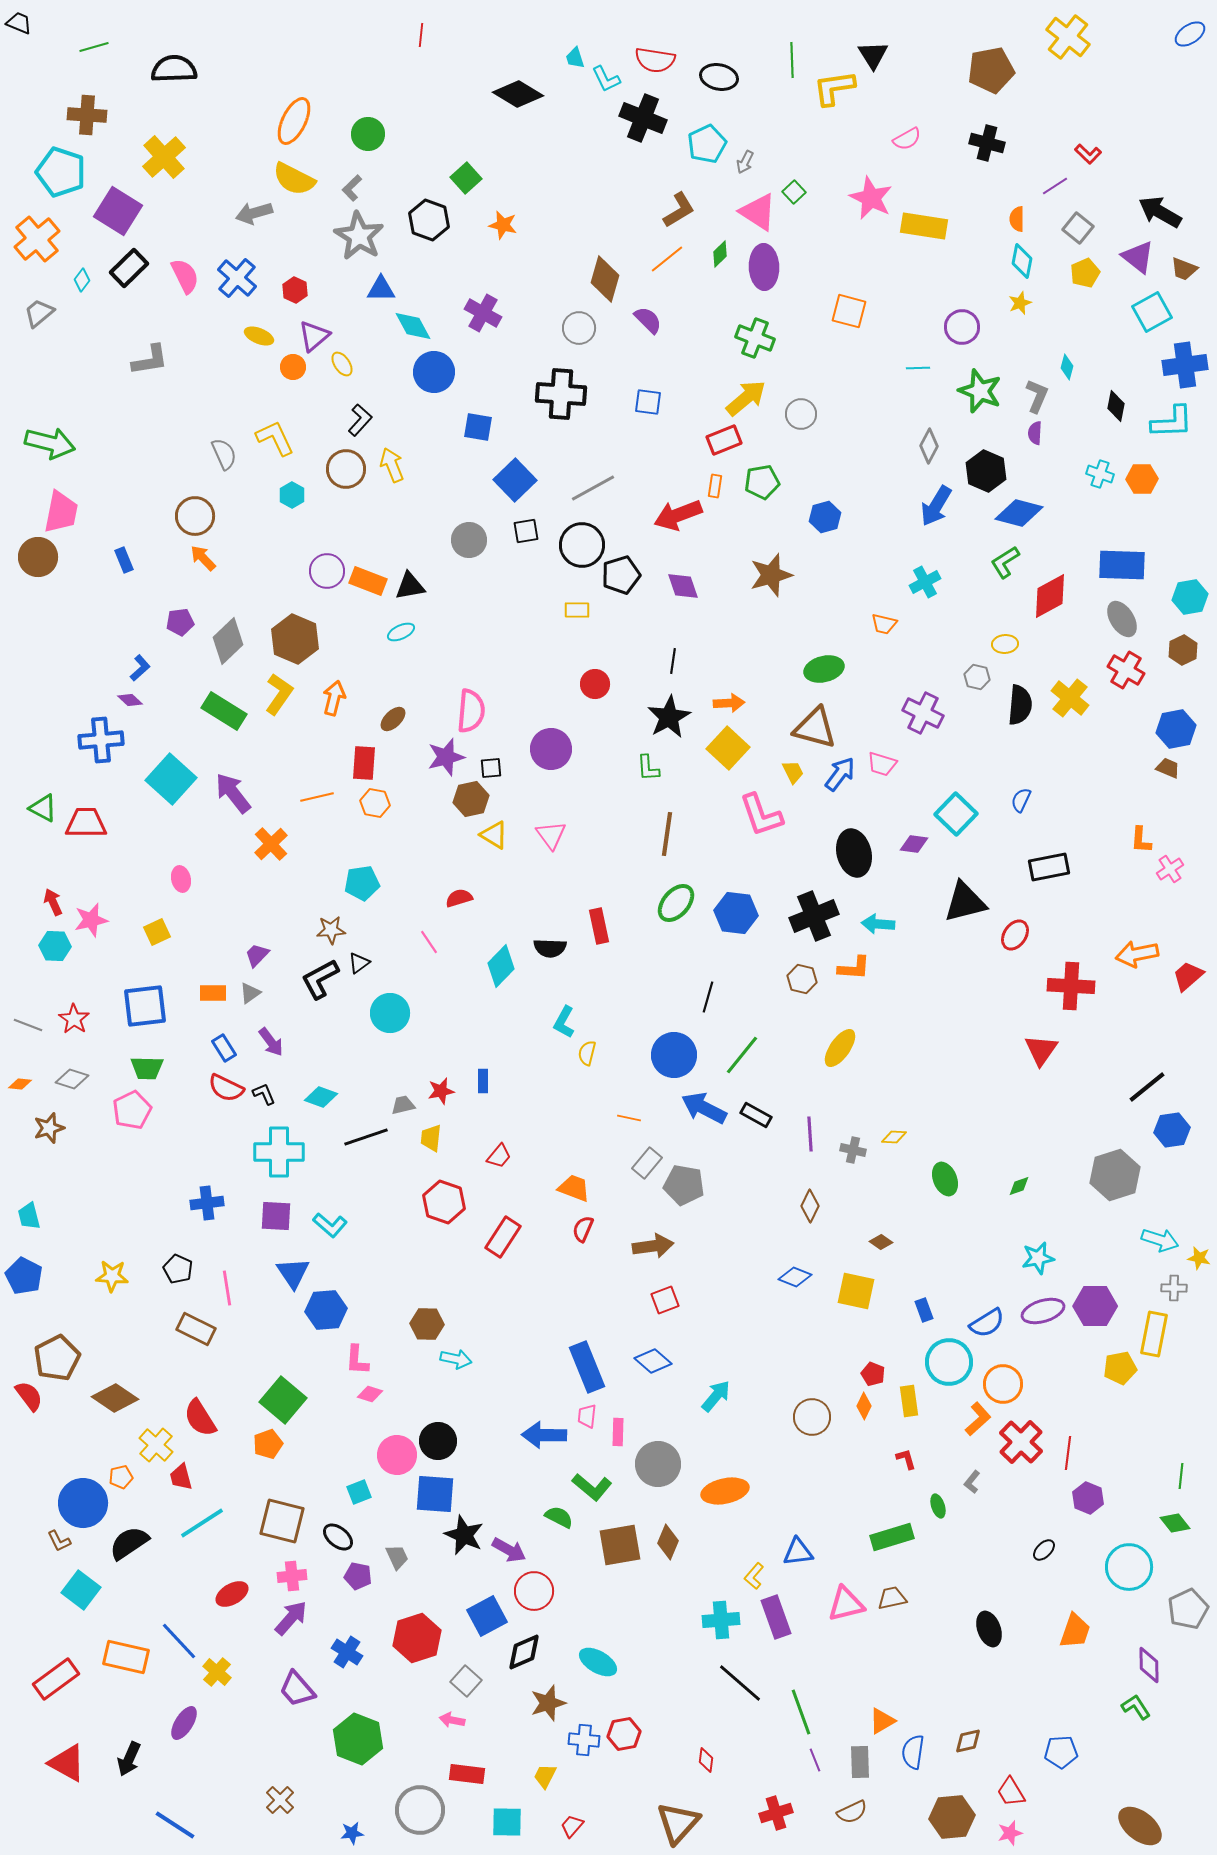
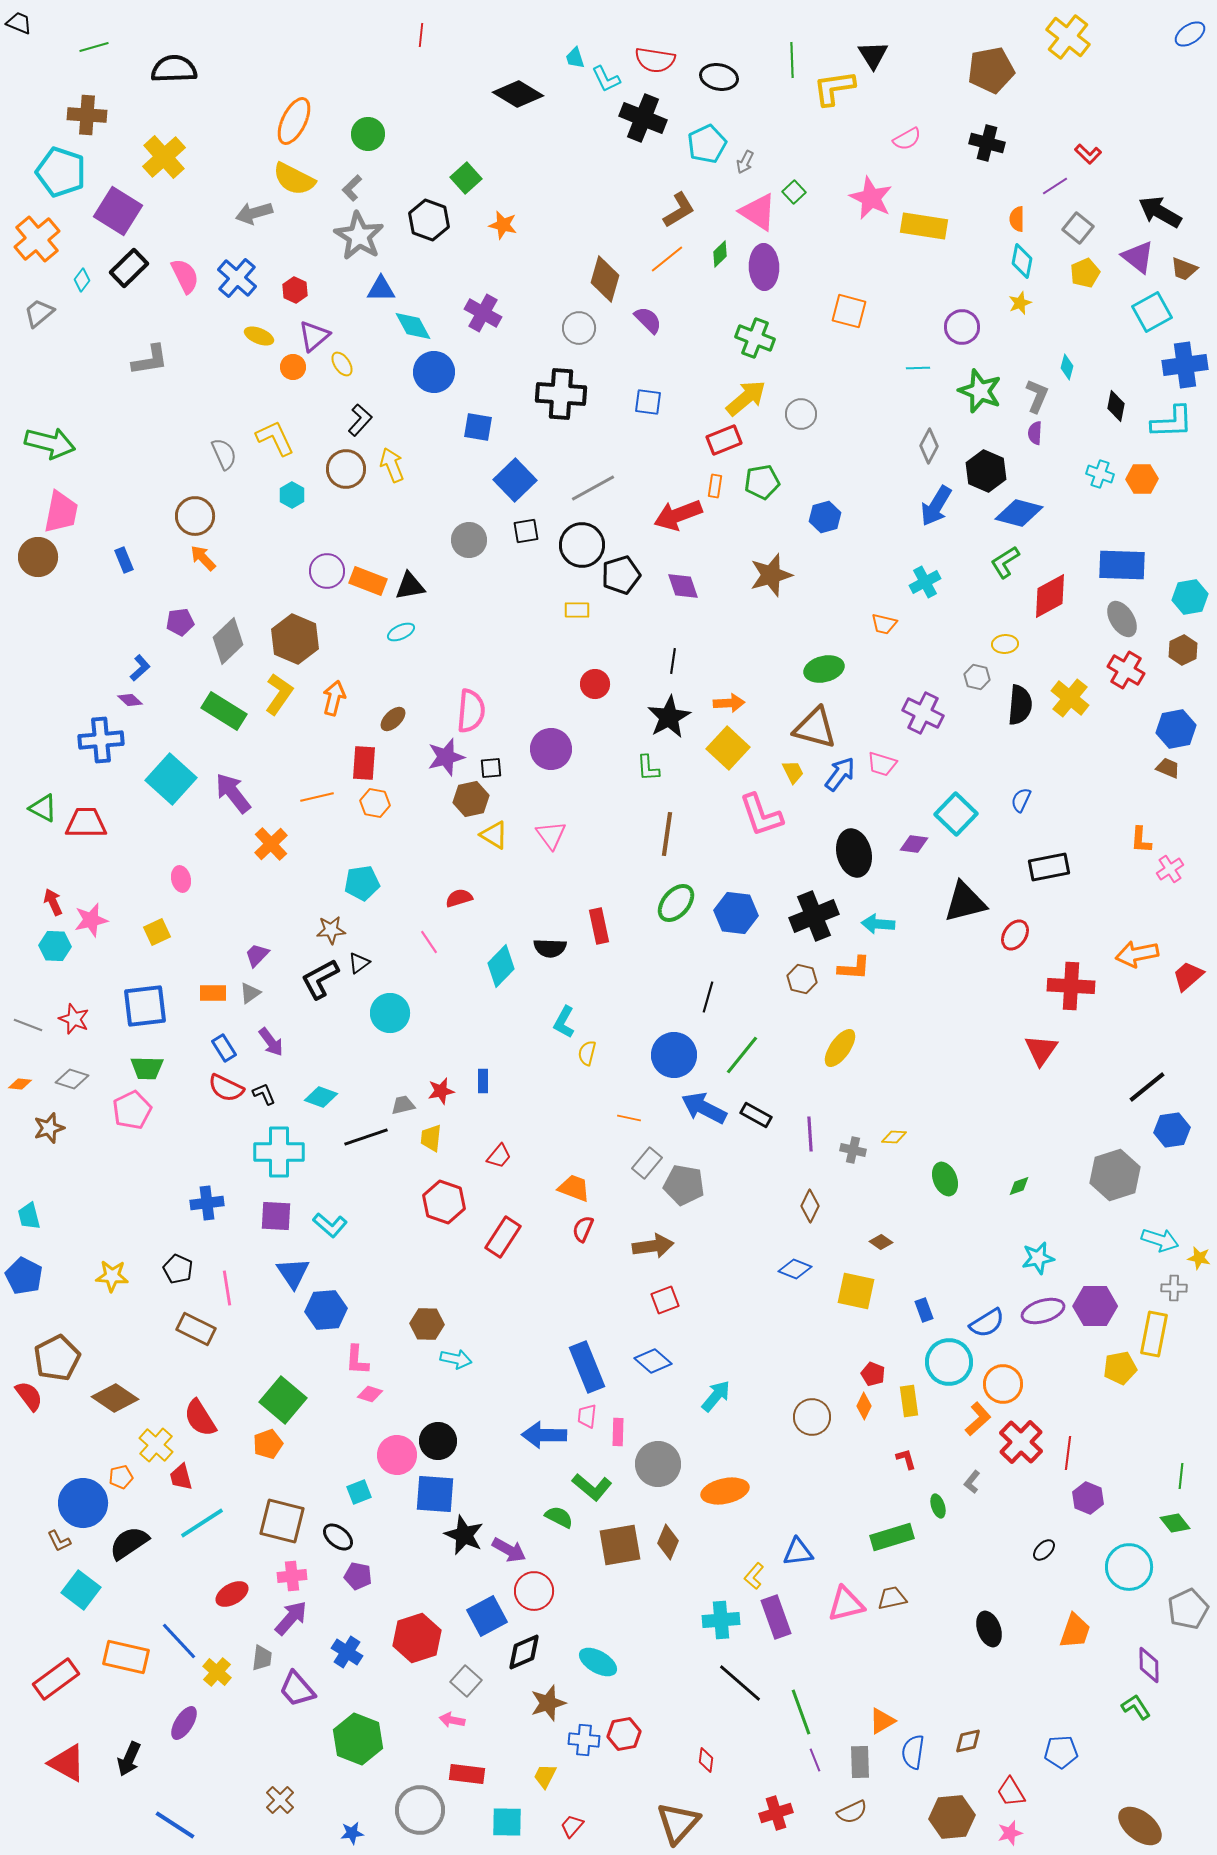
red star at (74, 1019): rotated 12 degrees counterclockwise
blue diamond at (795, 1277): moved 8 px up
gray trapezoid at (397, 1557): moved 135 px left, 101 px down; rotated 32 degrees clockwise
